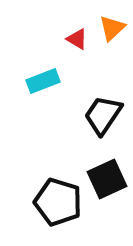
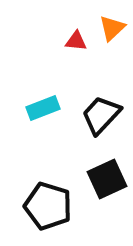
red triangle: moved 1 px left, 2 px down; rotated 25 degrees counterclockwise
cyan rectangle: moved 27 px down
black trapezoid: moved 2 px left; rotated 9 degrees clockwise
black pentagon: moved 10 px left, 4 px down
